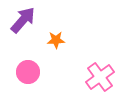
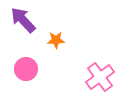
purple arrow: rotated 84 degrees counterclockwise
pink circle: moved 2 px left, 3 px up
